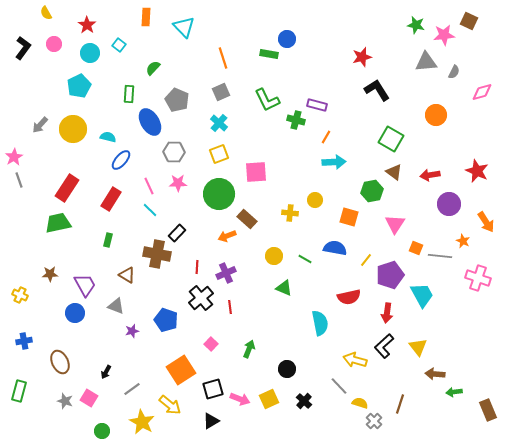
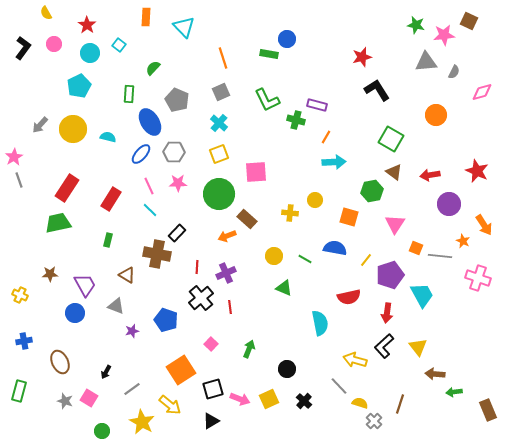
blue ellipse at (121, 160): moved 20 px right, 6 px up
orange arrow at (486, 222): moved 2 px left, 3 px down
